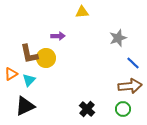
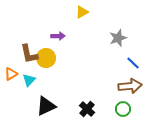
yellow triangle: rotated 24 degrees counterclockwise
black triangle: moved 21 px right
